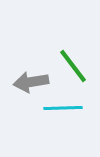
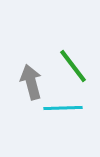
gray arrow: rotated 84 degrees clockwise
